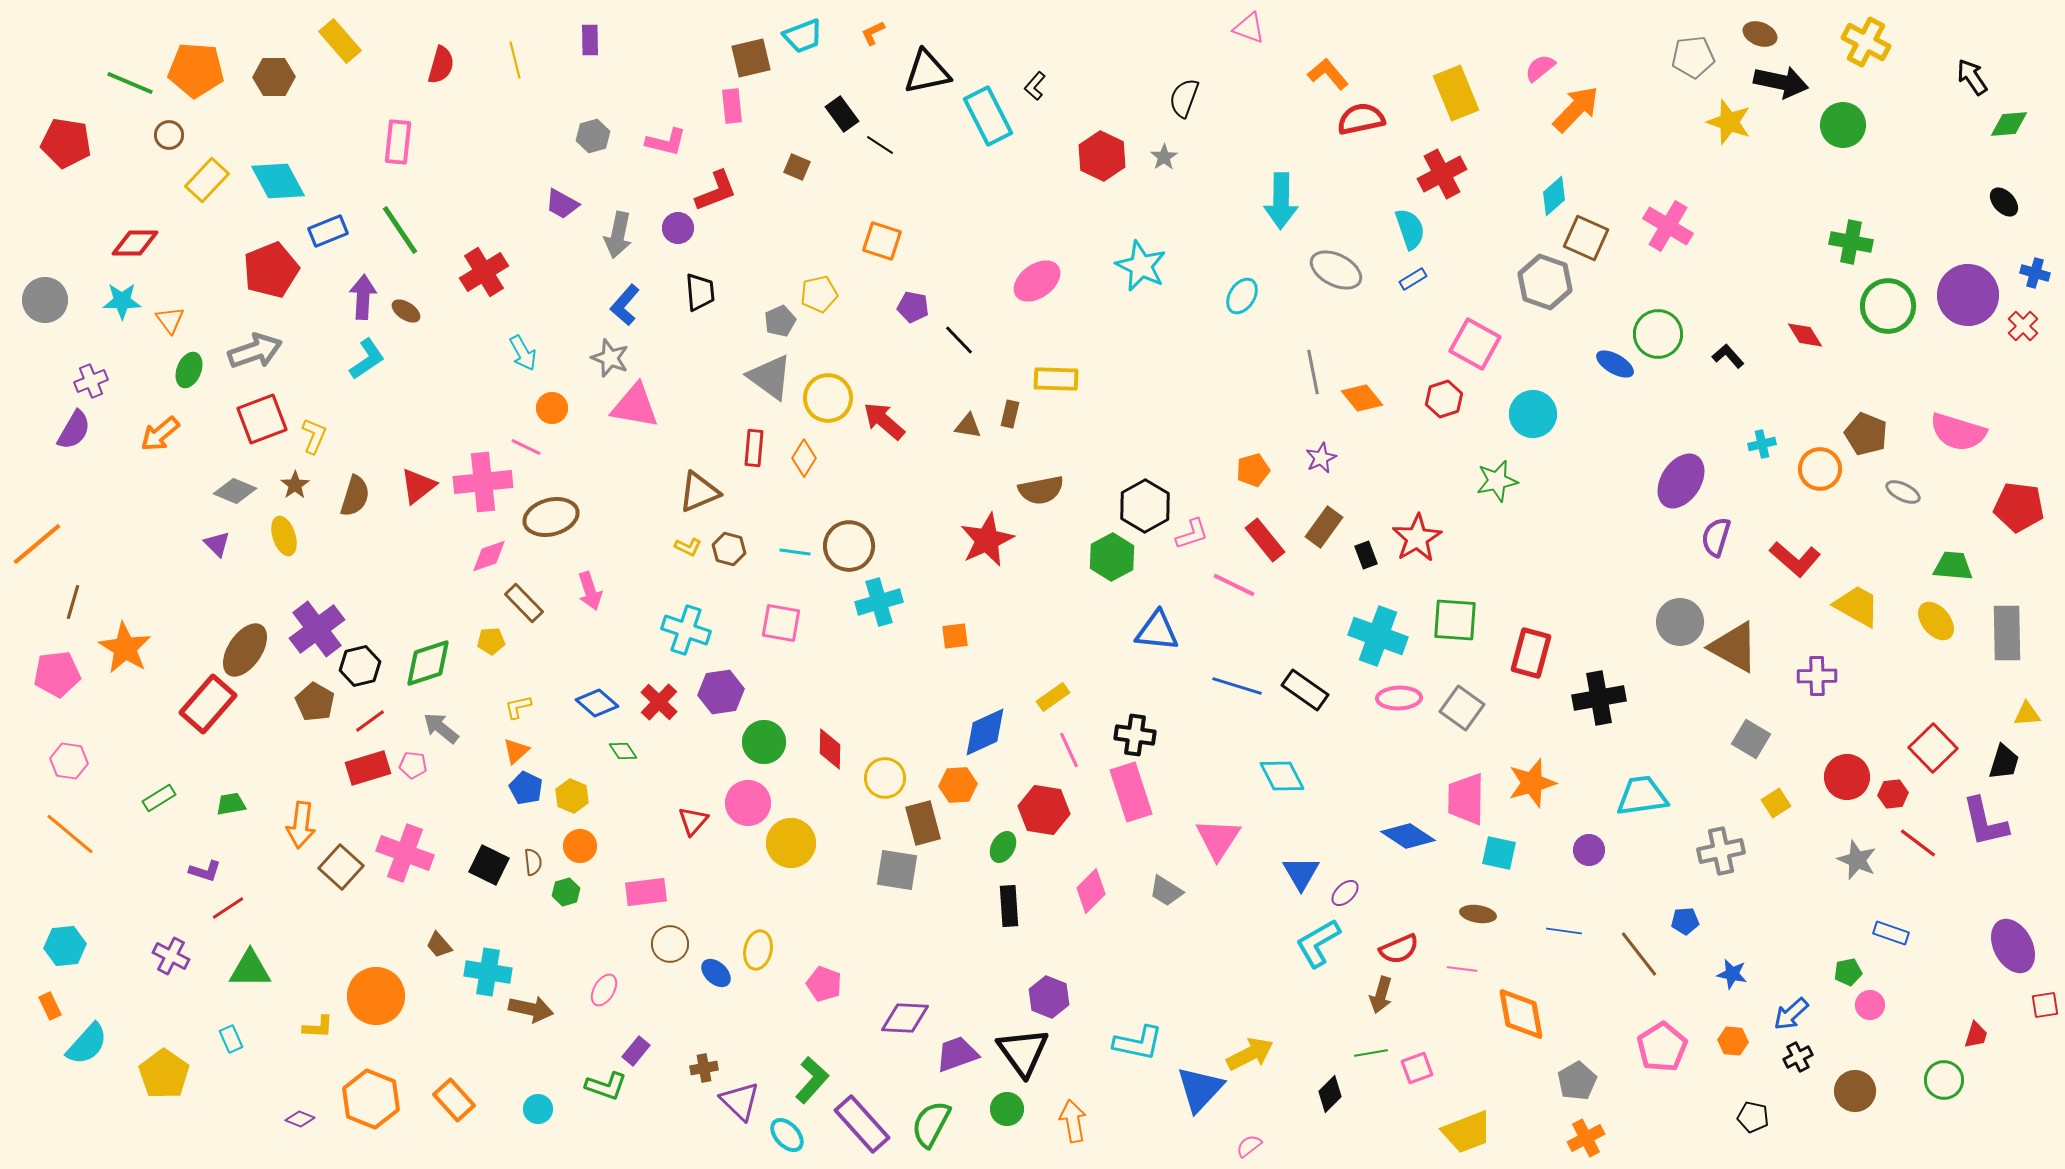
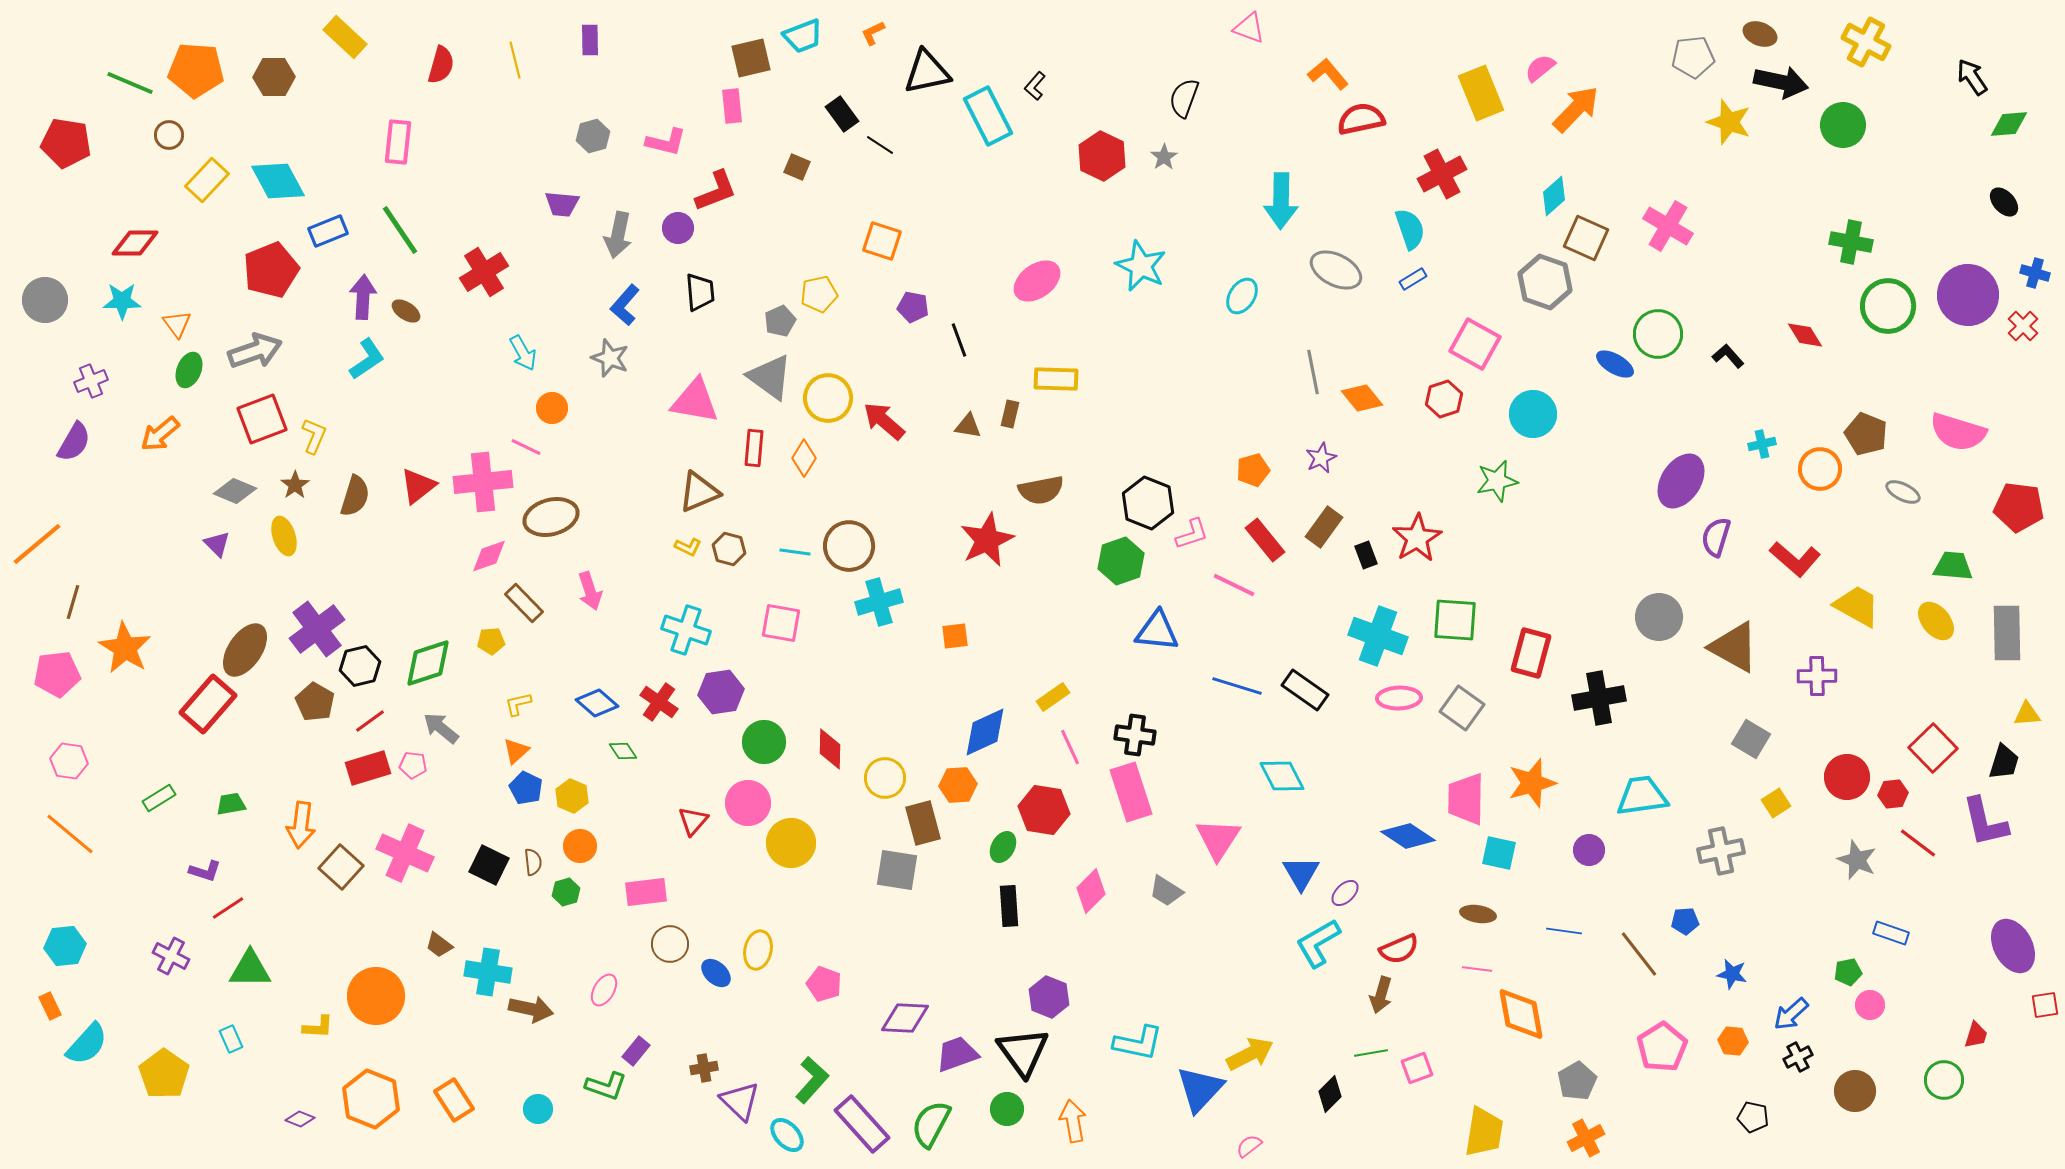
yellow rectangle at (340, 41): moved 5 px right, 4 px up; rotated 6 degrees counterclockwise
yellow rectangle at (1456, 93): moved 25 px right
purple trapezoid at (562, 204): rotated 24 degrees counterclockwise
orange triangle at (170, 320): moved 7 px right, 4 px down
black line at (959, 340): rotated 24 degrees clockwise
pink triangle at (635, 406): moved 60 px right, 5 px up
purple semicircle at (74, 430): moved 12 px down
black hexagon at (1145, 506): moved 3 px right, 3 px up; rotated 9 degrees counterclockwise
green hexagon at (1112, 557): moved 9 px right, 4 px down; rotated 9 degrees clockwise
gray circle at (1680, 622): moved 21 px left, 5 px up
red cross at (659, 702): rotated 9 degrees counterclockwise
yellow L-shape at (518, 707): moved 3 px up
pink line at (1069, 750): moved 1 px right, 3 px up
pink cross at (405, 853): rotated 4 degrees clockwise
brown trapezoid at (439, 945): rotated 12 degrees counterclockwise
pink line at (1462, 969): moved 15 px right
orange rectangle at (454, 1100): rotated 9 degrees clockwise
yellow trapezoid at (1467, 1132): moved 17 px right; rotated 60 degrees counterclockwise
